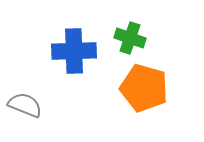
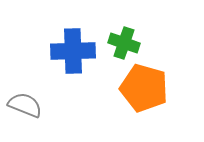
green cross: moved 6 px left, 5 px down
blue cross: moved 1 px left
